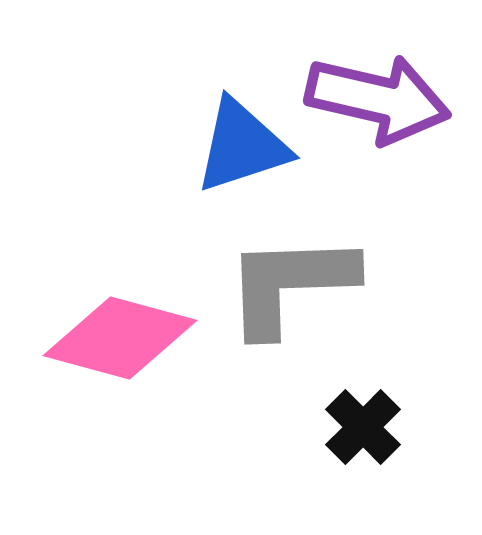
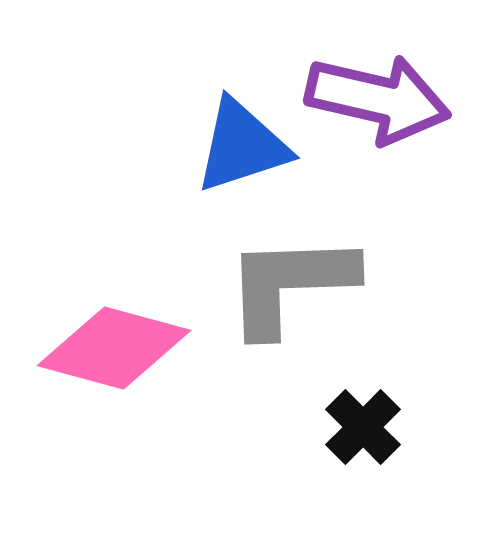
pink diamond: moved 6 px left, 10 px down
